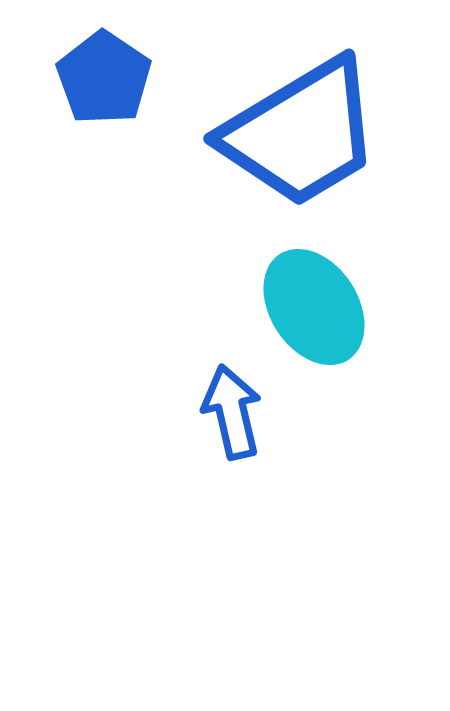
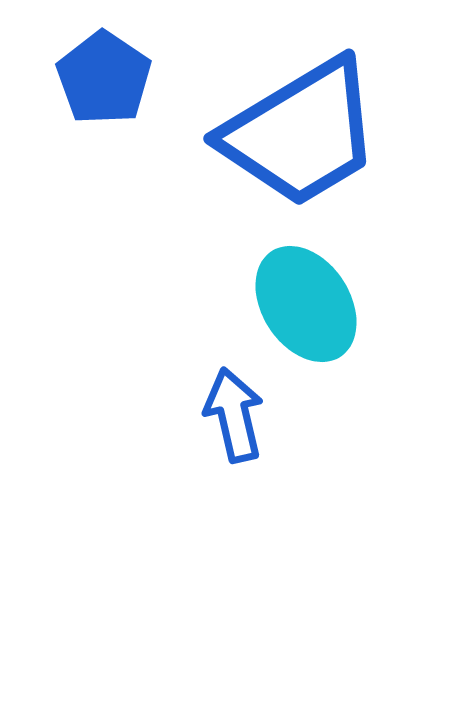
cyan ellipse: moved 8 px left, 3 px up
blue arrow: moved 2 px right, 3 px down
